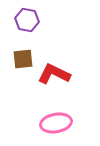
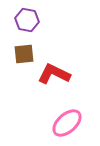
brown square: moved 1 px right, 5 px up
pink ellipse: moved 11 px right; rotated 32 degrees counterclockwise
